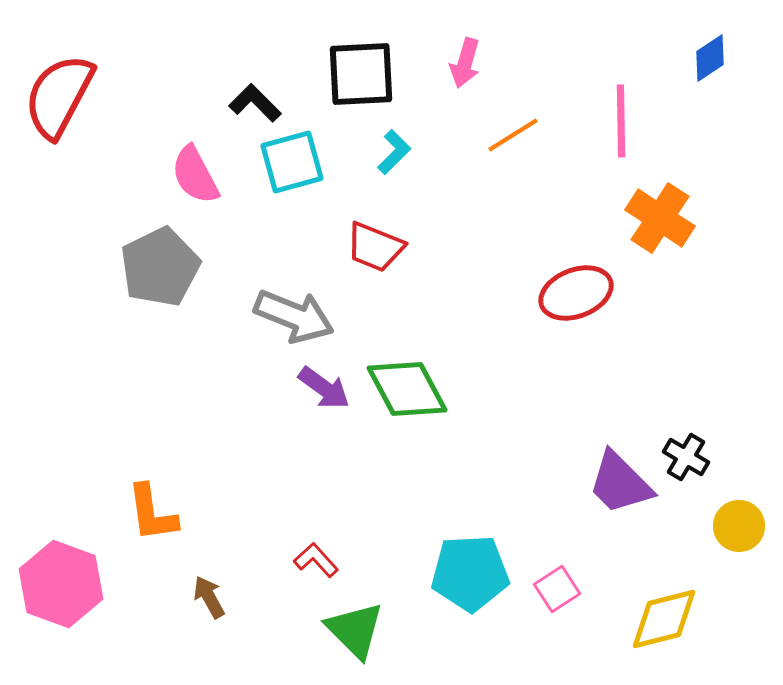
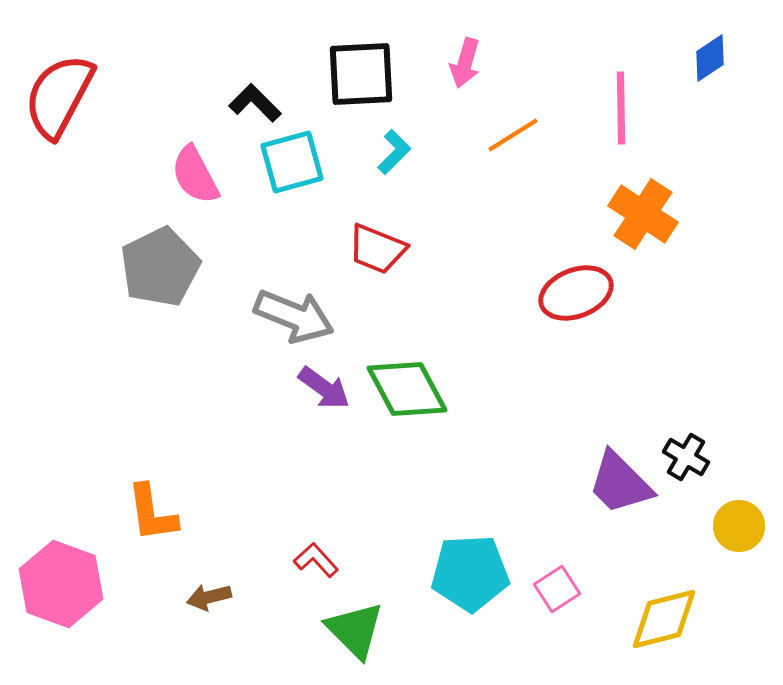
pink line: moved 13 px up
orange cross: moved 17 px left, 4 px up
red trapezoid: moved 2 px right, 2 px down
brown arrow: rotated 75 degrees counterclockwise
